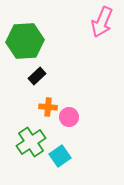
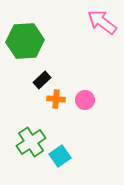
pink arrow: rotated 104 degrees clockwise
black rectangle: moved 5 px right, 4 px down
orange cross: moved 8 px right, 8 px up
pink circle: moved 16 px right, 17 px up
